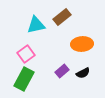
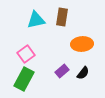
brown rectangle: rotated 42 degrees counterclockwise
cyan triangle: moved 5 px up
black semicircle: rotated 24 degrees counterclockwise
